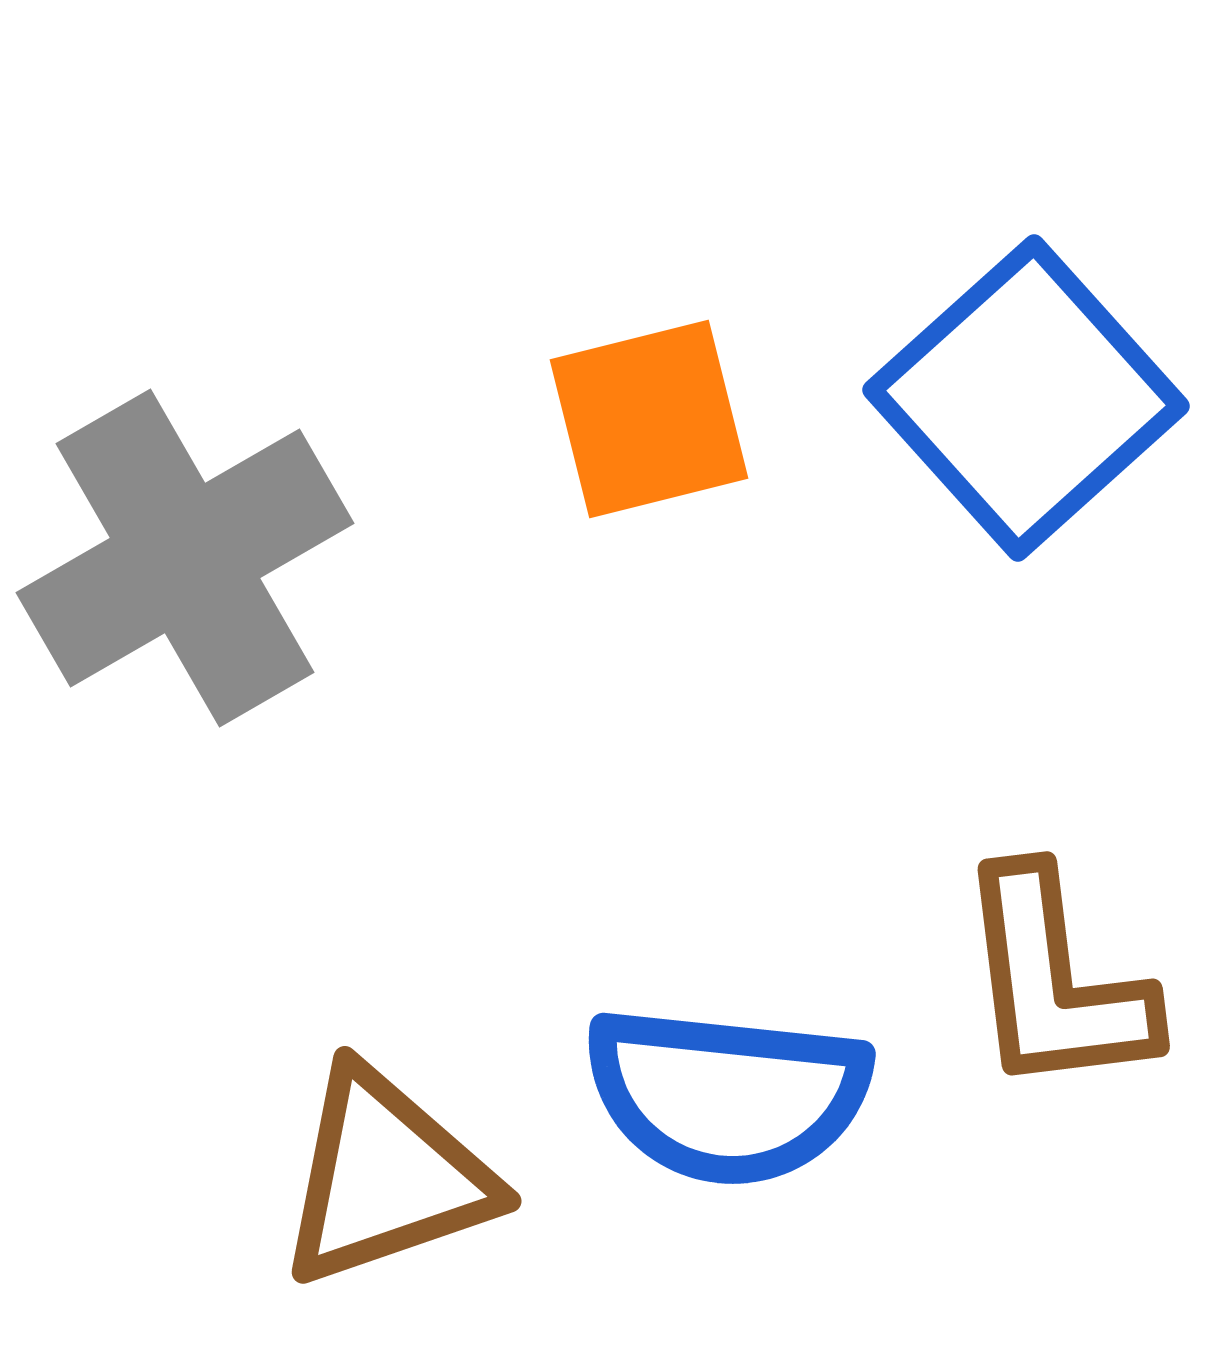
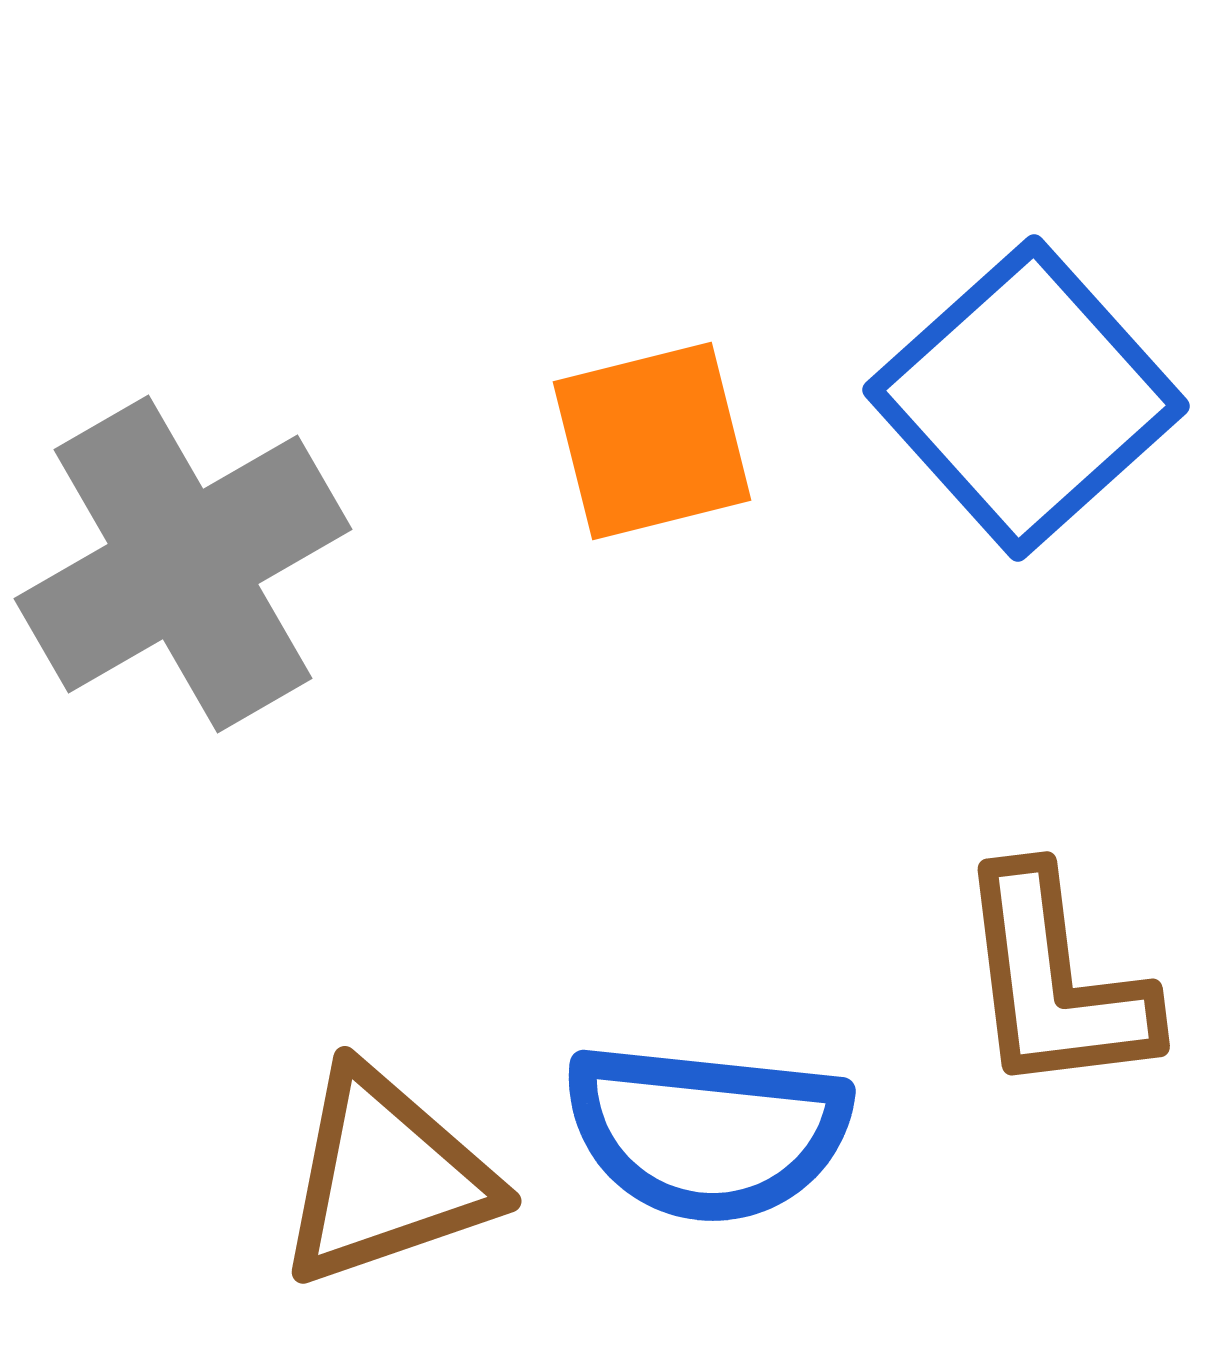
orange square: moved 3 px right, 22 px down
gray cross: moved 2 px left, 6 px down
blue semicircle: moved 20 px left, 37 px down
